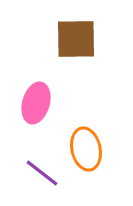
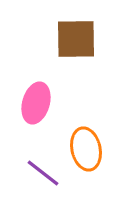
purple line: moved 1 px right
